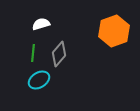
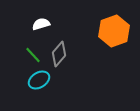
green line: moved 2 px down; rotated 48 degrees counterclockwise
